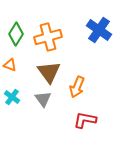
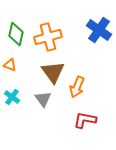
green diamond: rotated 20 degrees counterclockwise
brown triangle: moved 4 px right
